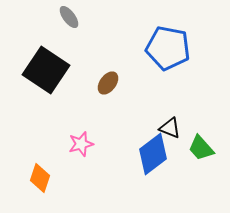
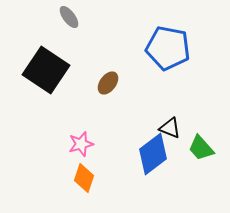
orange diamond: moved 44 px right
